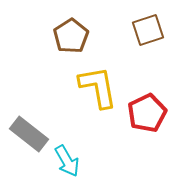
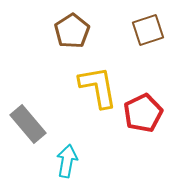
brown pentagon: moved 1 px right, 5 px up
red pentagon: moved 4 px left
gray rectangle: moved 1 px left, 10 px up; rotated 12 degrees clockwise
cyan arrow: rotated 140 degrees counterclockwise
